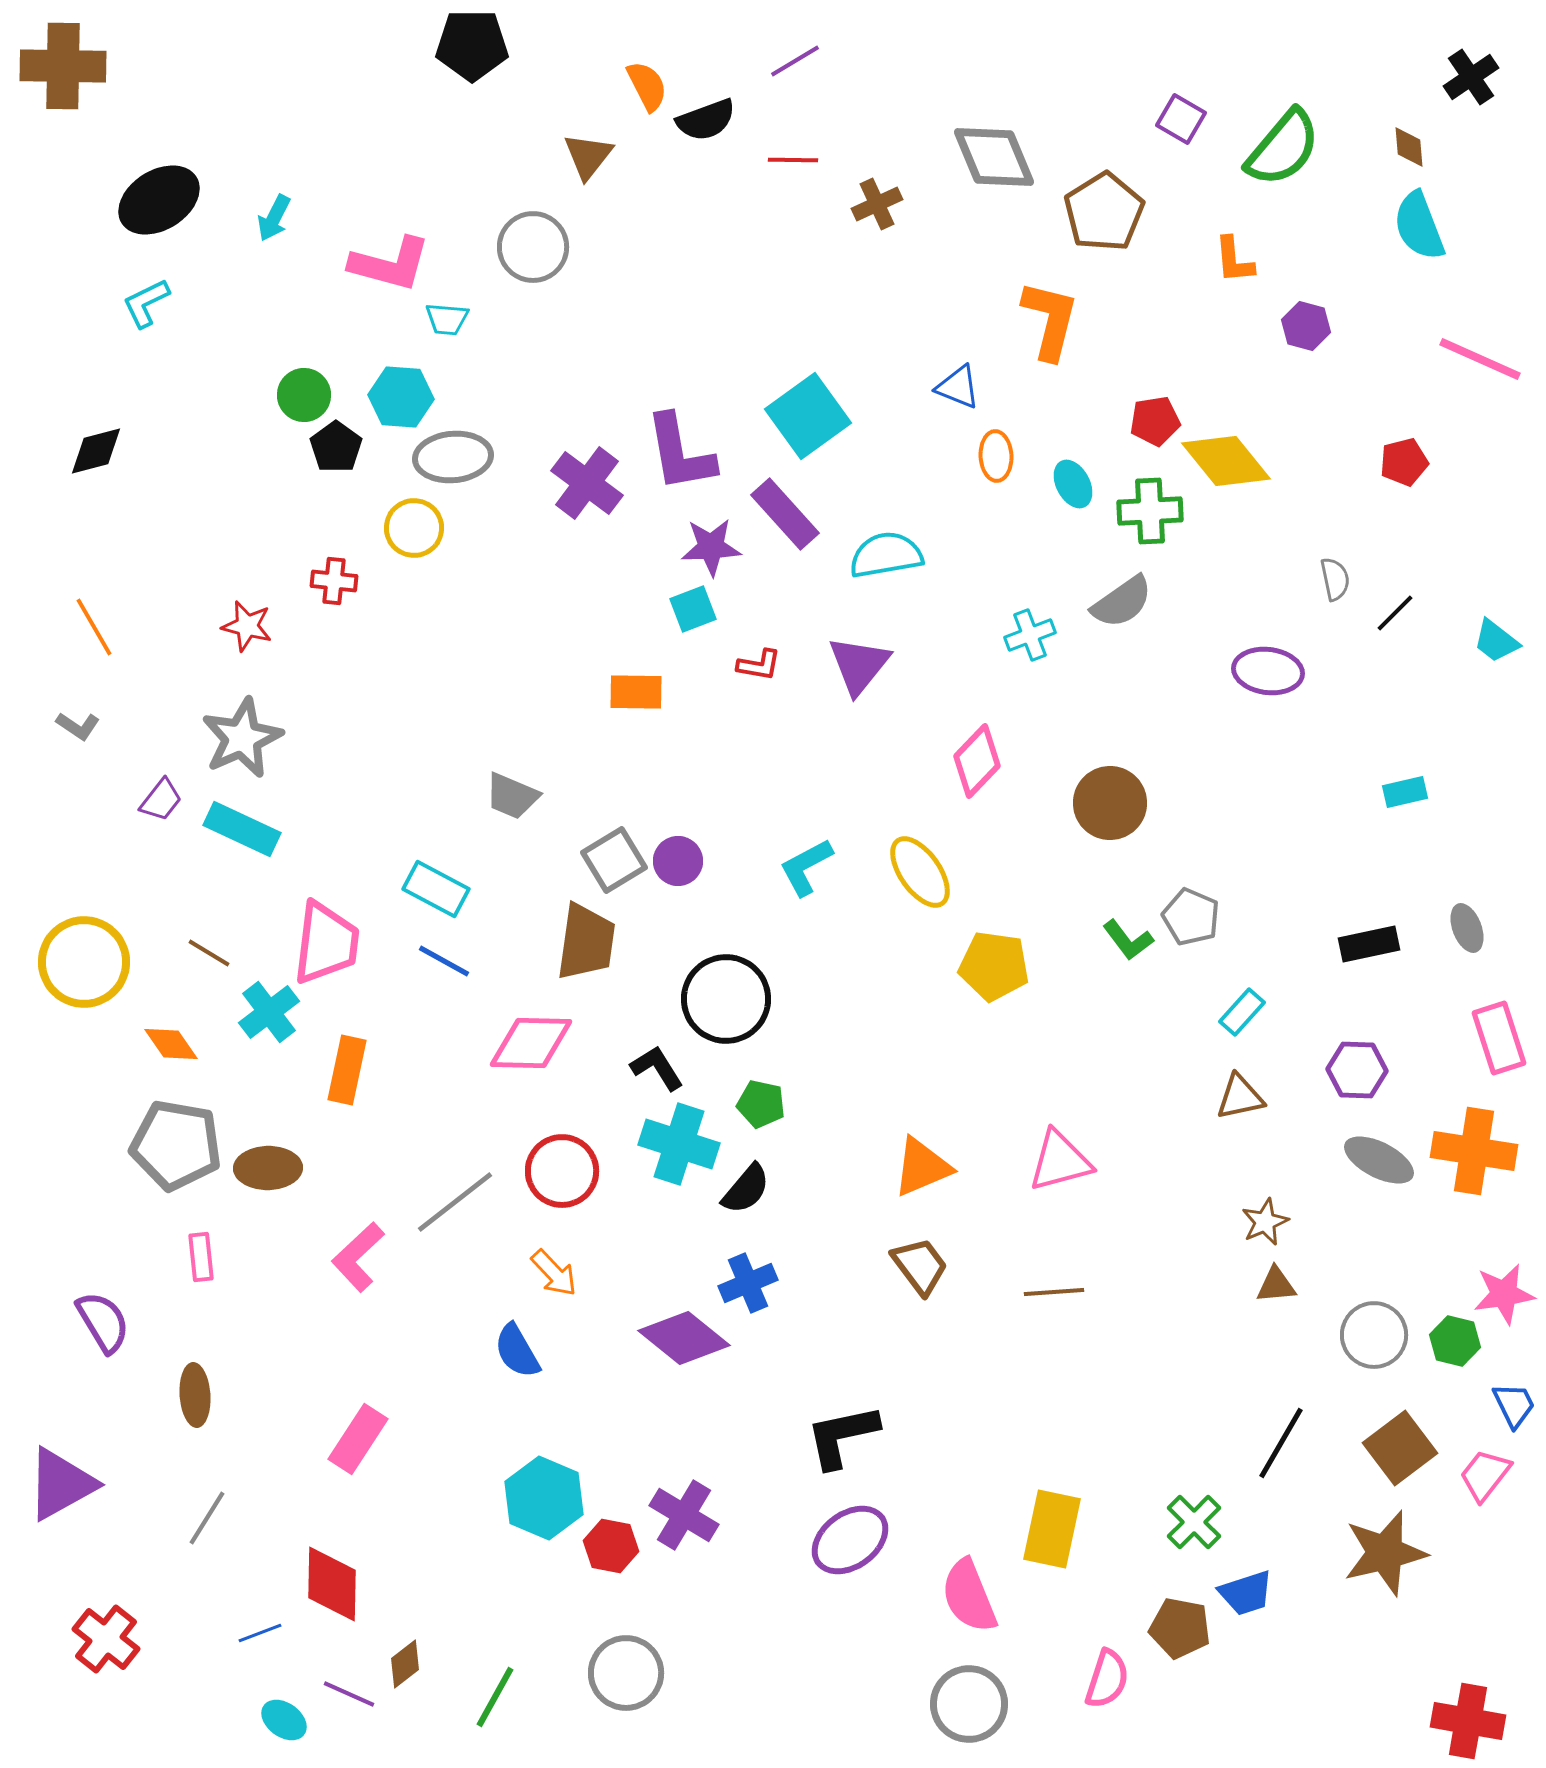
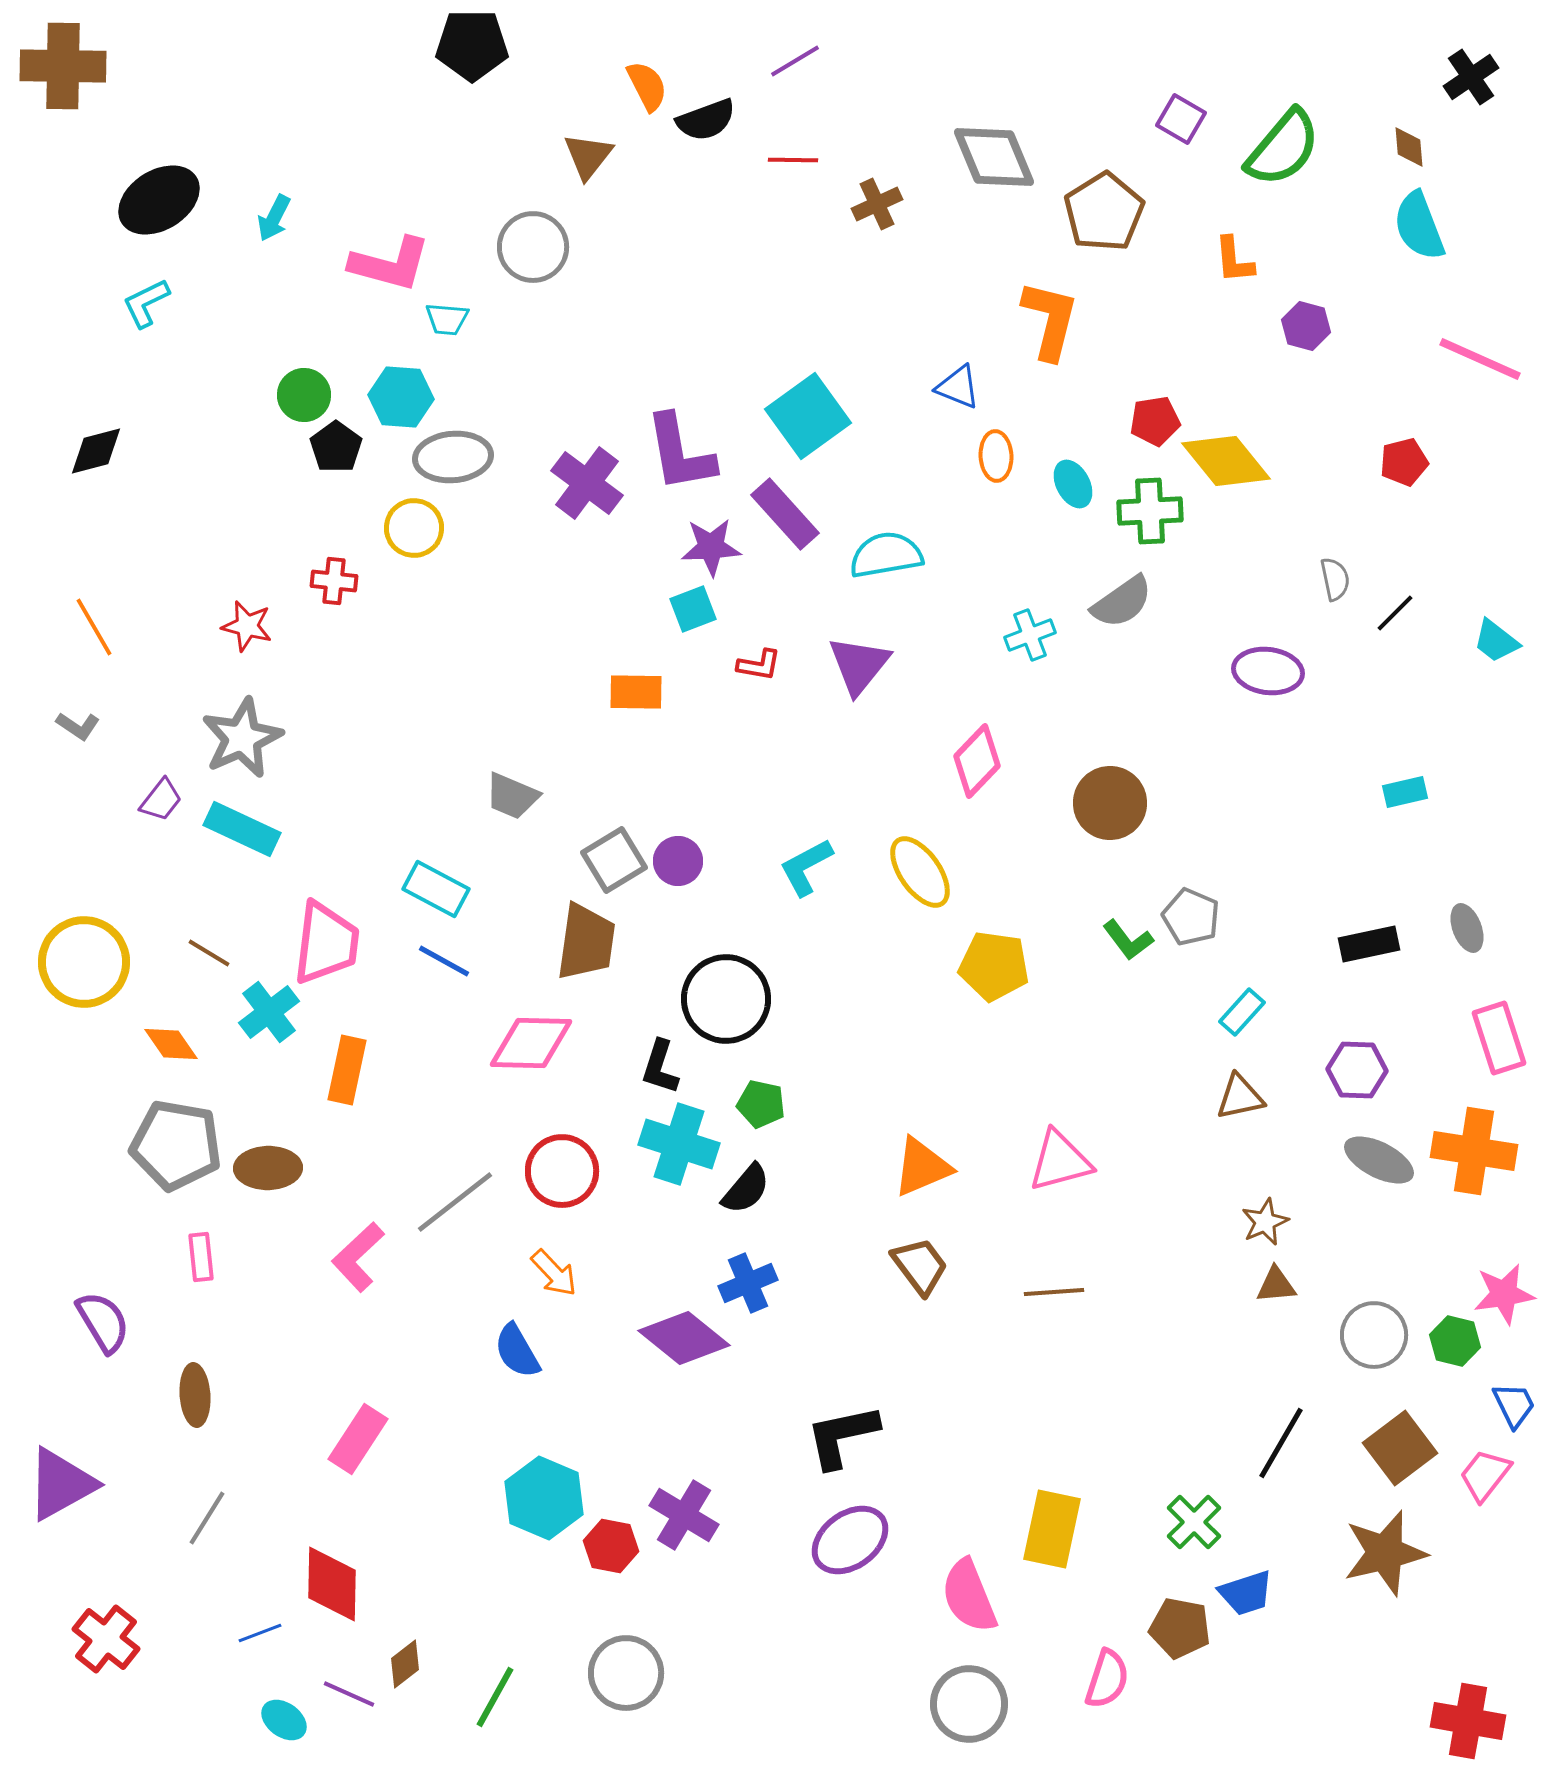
black L-shape at (657, 1068): moved 3 px right, 1 px up; rotated 130 degrees counterclockwise
